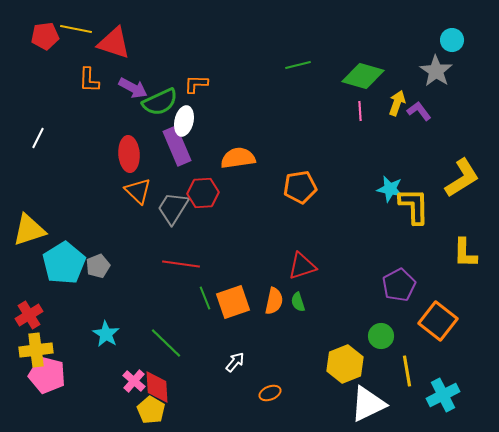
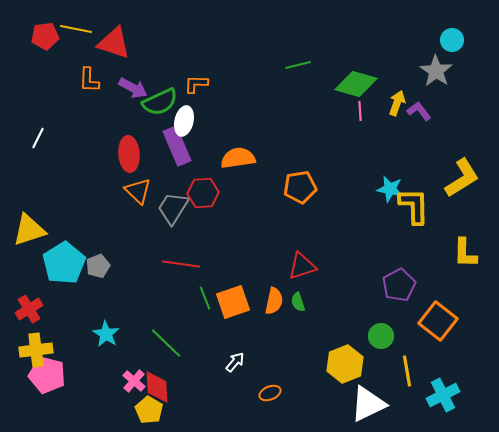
green diamond at (363, 76): moved 7 px left, 8 px down
red cross at (29, 315): moved 6 px up
yellow pentagon at (151, 410): moved 2 px left
